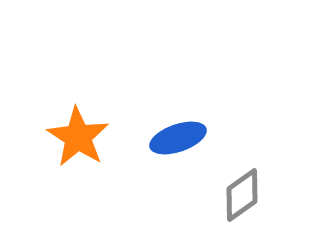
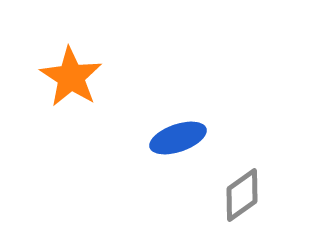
orange star: moved 7 px left, 60 px up
